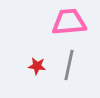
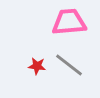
gray line: rotated 64 degrees counterclockwise
